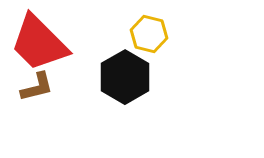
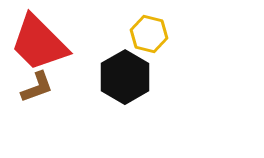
brown L-shape: rotated 6 degrees counterclockwise
